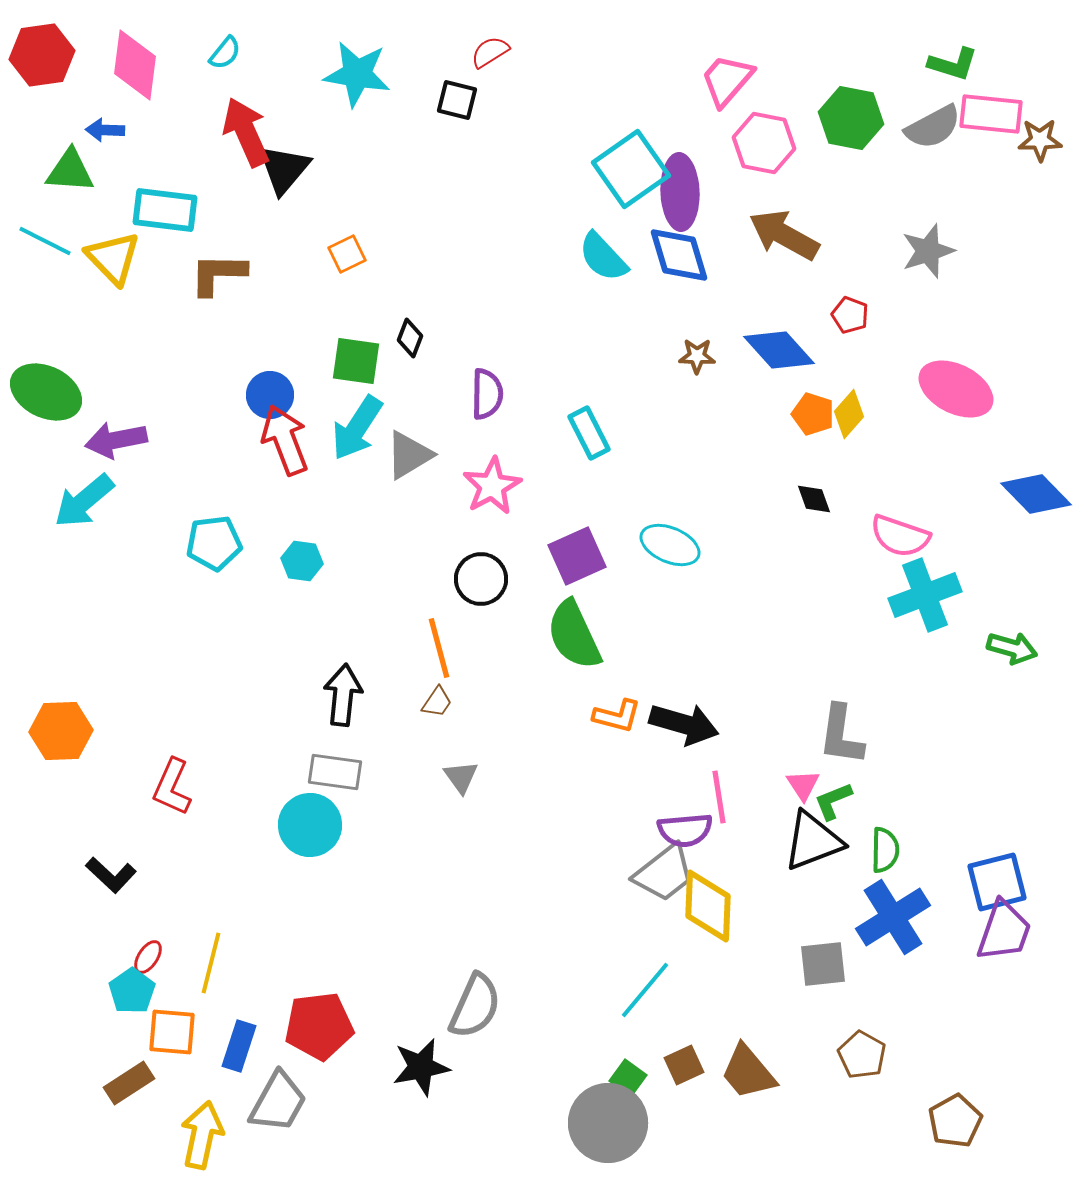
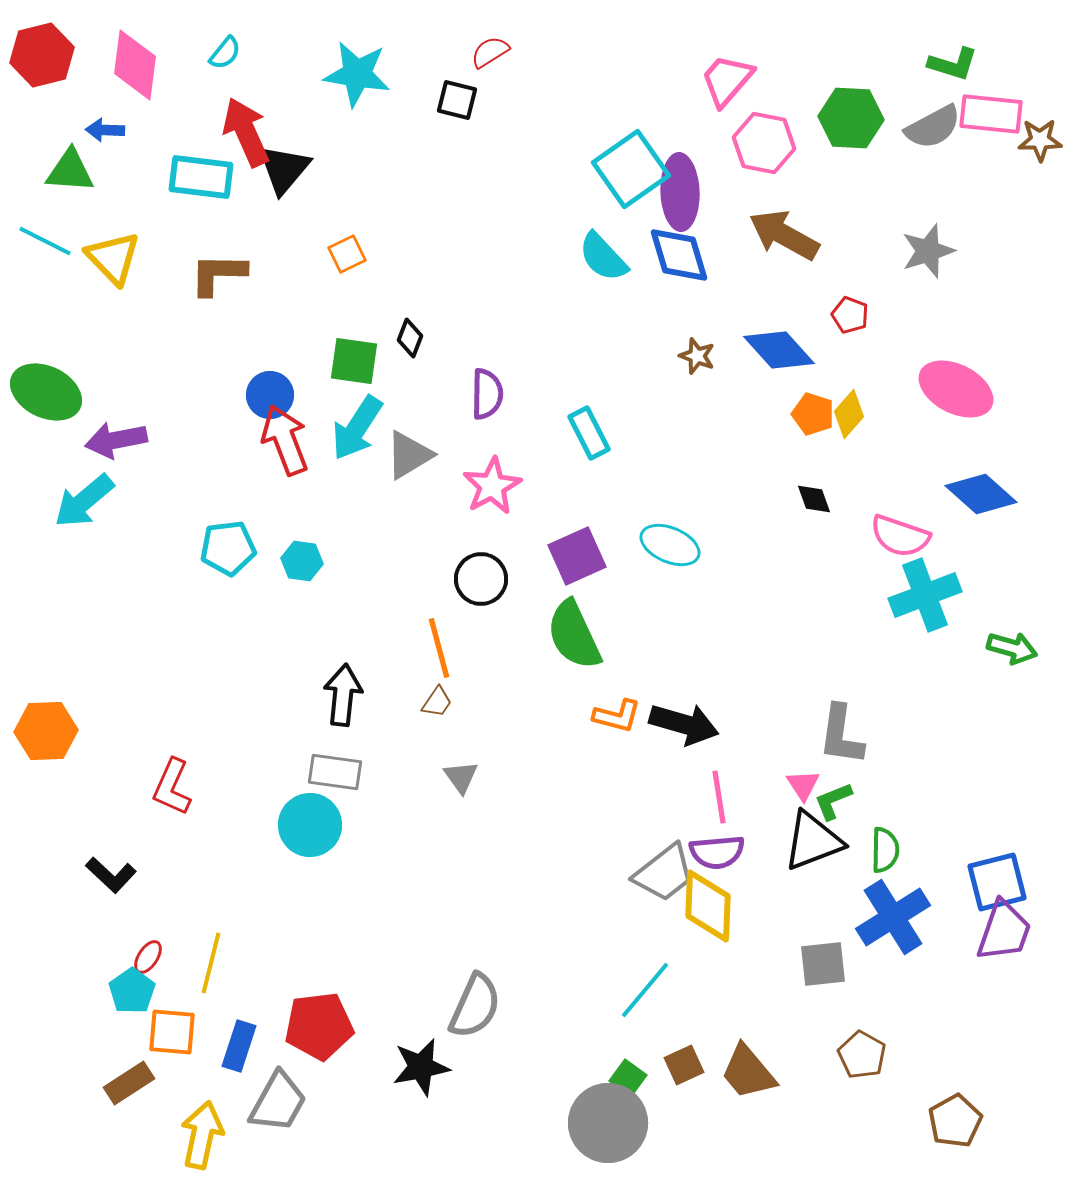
red hexagon at (42, 55): rotated 6 degrees counterclockwise
green hexagon at (851, 118): rotated 8 degrees counterclockwise
cyan rectangle at (165, 210): moved 36 px right, 33 px up
brown star at (697, 356): rotated 18 degrees clockwise
green square at (356, 361): moved 2 px left
blue diamond at (1036, 494): moved 55 px left; rotated 4 degrees counterclockwise
cyan pentagon at (214, 543): moved 14 px right, 5 px down
orange hexagon at (61, 731): moved 15 px left
purple semicircle at (685, 830): moved 32 px right, 22 px down
